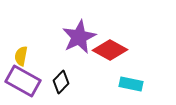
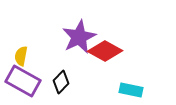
red diamond: moved 5 px left, 1 px down
cyan rectangle: moved 6 px down
